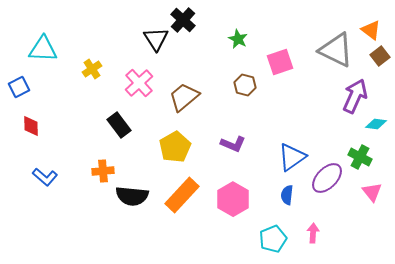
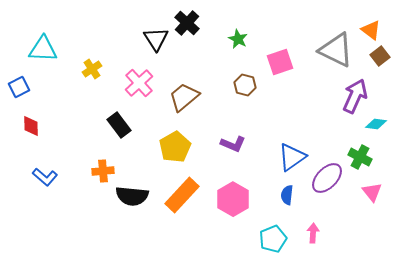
black cross: moved 4 px right, 3 px down
